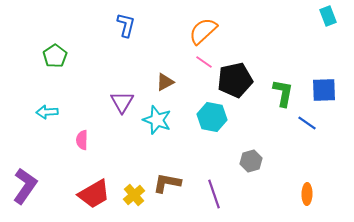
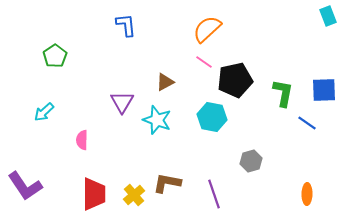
blue L-shape: rotated 20 degrees counterclockwise
orange semicircle: moved 4 px right, 2 px up
cyan arrow: moved 3 px left; rotated 40 degrees counterclockwise
purple L-shape: rotated 111 degrees clockwise
red trapezoid: rotated 60 degrees counterclockwise
